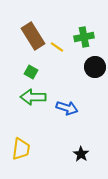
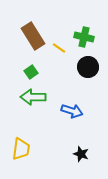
green cross: rotated 24 degrees clockwise
yellow line: moved 2 px right, 1 px down
black circle: moved 7 px left
green square: rotated 24 degrees clockwise
blue arrow: moved 5 px right, 3 px down
black star: rotated 14 degrees counterclockwise
